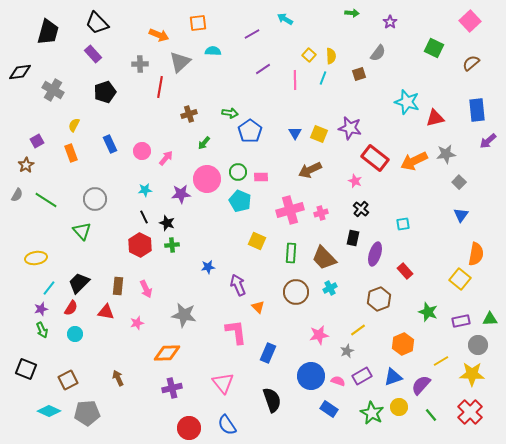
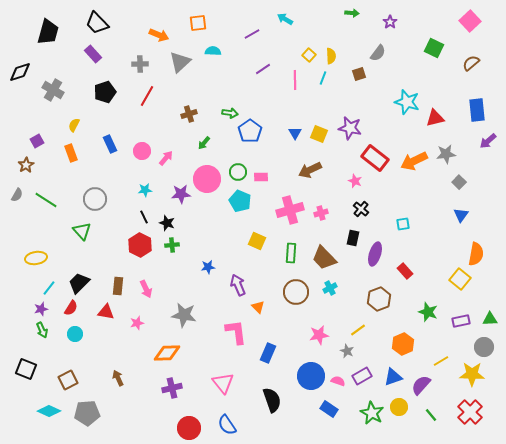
black diamond at (20, 72): rotated 10 degrees counterclockwise
red line at (160, 87): moved 13 px left, 9 px down; rotated 20 degrees clockwise
gray circle at (478, 345): moved 6 px right, 2 px down
gray star at (347, 351): rotated 24 degrees counterclockwise
